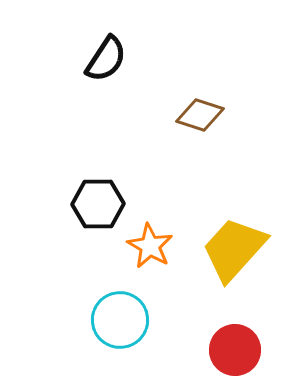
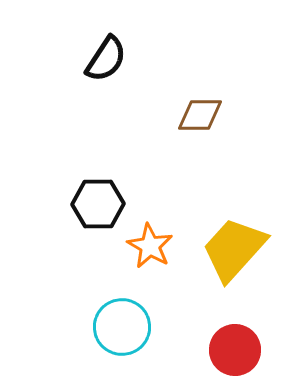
brown diamond: rotated 18 degrees counterclockwise
cyan circle: moved 2 px right, 7 px down
